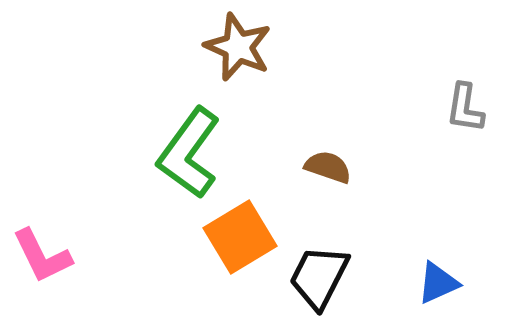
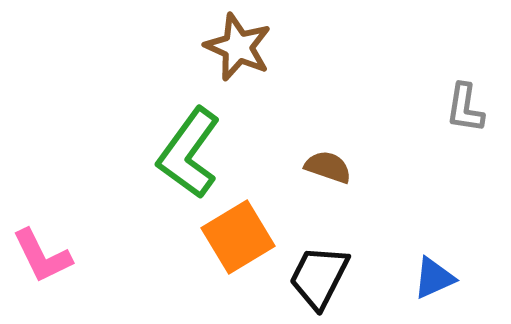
orange square: moved 2 px left
blue triangle: moved 4 px left, 5 px up
